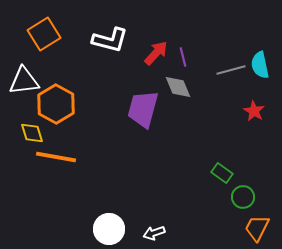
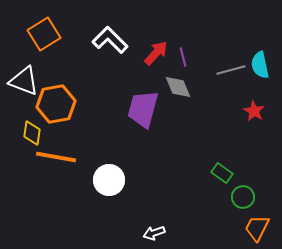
white L-shape: rotated 150 degrees counterclockwise
white triangle: rotated 28 degrees clockwise
orange hexagon: rotated 21 degrees clockwise
yellow diamond: rotated 25 degrees clockwise
white circle: moved 49 px up
